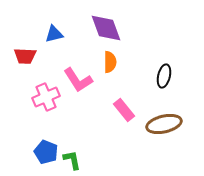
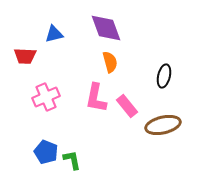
orange semicircle: rotated 15 degrees counterclockwise
pink L-shape: moved 18 px right, 18 px down; rotated 44 degrees clockwise
pink rectangle: moved 3 px right, 4 px up
brown ellipse: moved 1 px left, 1 px down
